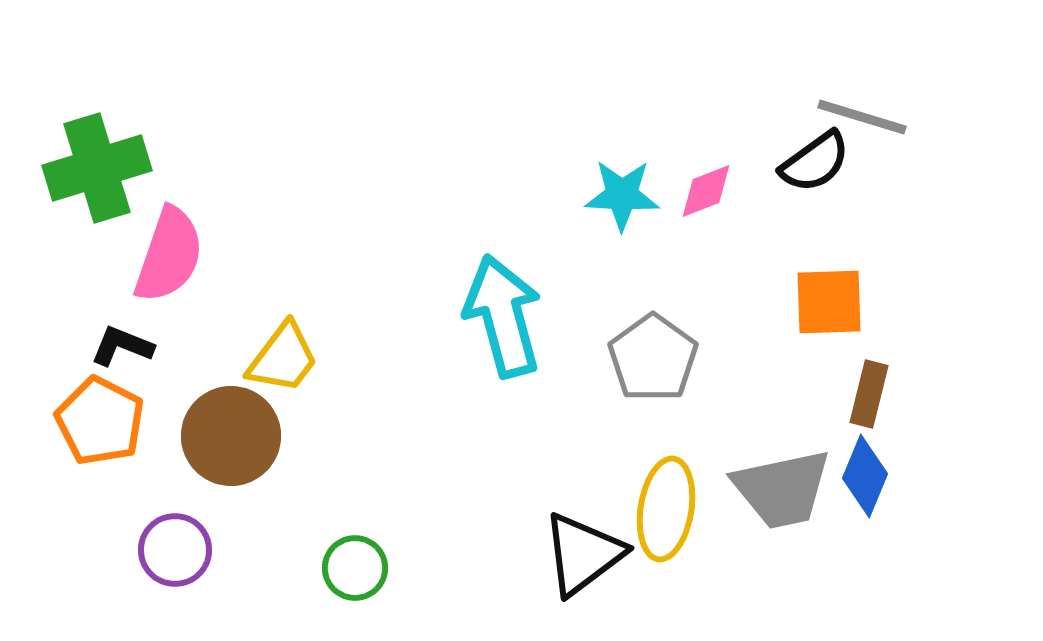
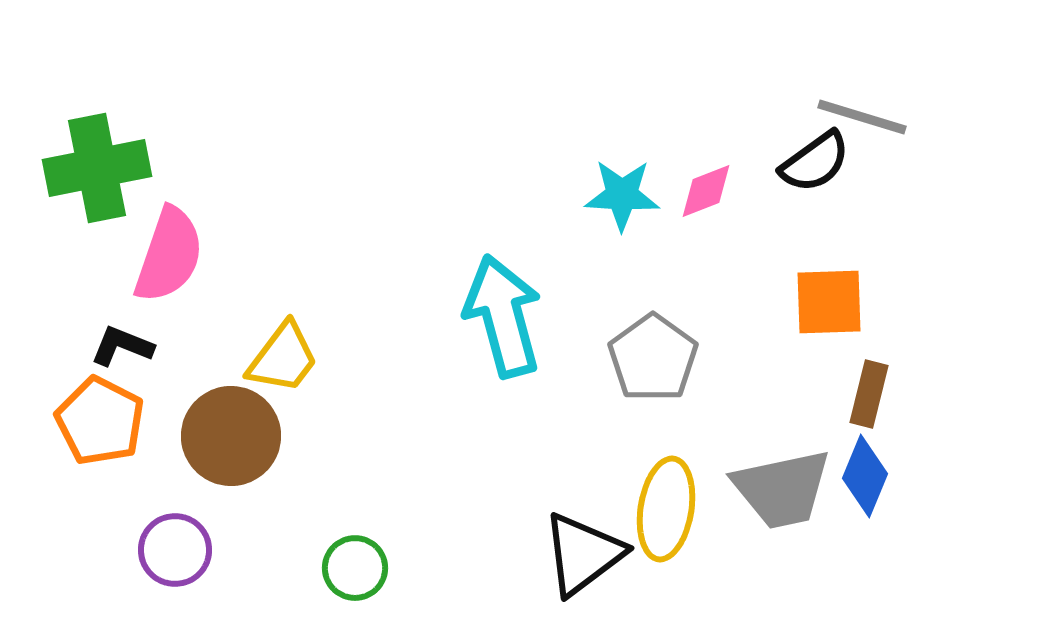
green cross: rotated 6 degrees clockwise
